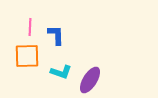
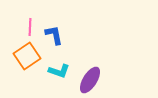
blue L-shape: moved 2 px left; rotated 10 degrees counterclockwise
orange square: rotated 32 degrees counterclockwise
cyan L-shape: moved 2 px left, 1 px up
